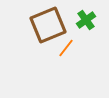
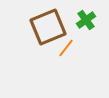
brown square: moved 2 px down
